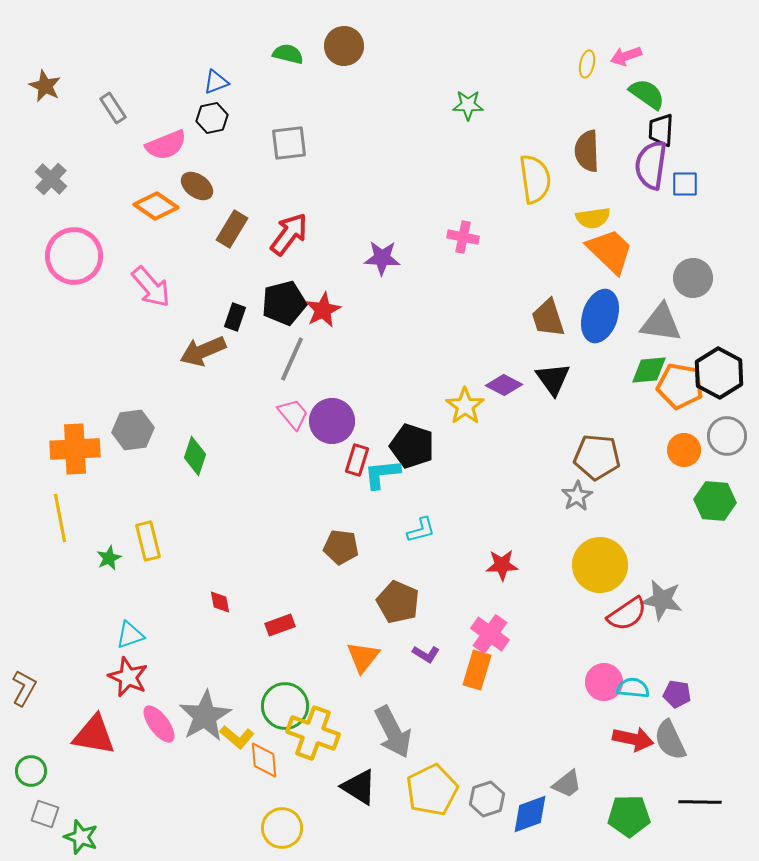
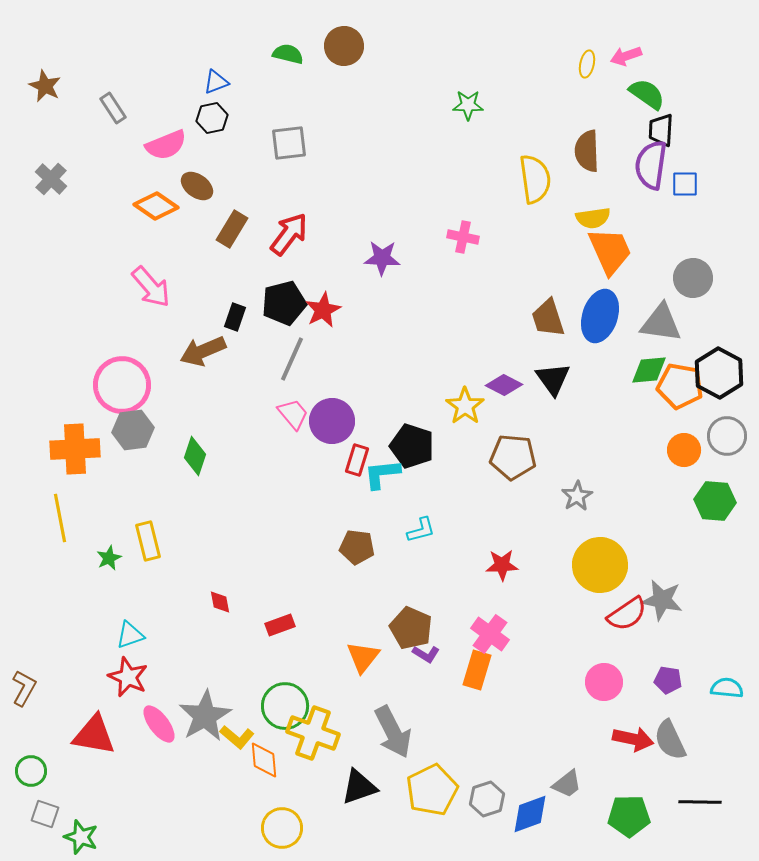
orange trapezoid at (610, 251): rotated 22 degrees clockwise
pink circle at (74, 256): moved 48 px right, 129 px down
brown pentagon at (597, 457): moved 84 px left
brown pentagon at (341, 547): moved 16 px right
brown pentagon at (398, 602): moved 13 px right, 26 px down
cyan semicircle at (633, 688): moved 94 px right
purple pentagon at (677, 694): moved 9 px left, 14 px up
black triangle at (359, 787): rotated 51 degrees counterclockwise
